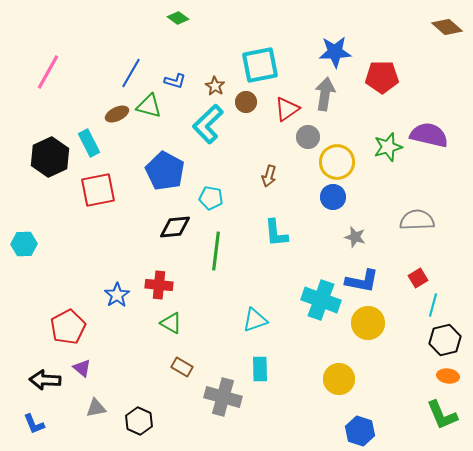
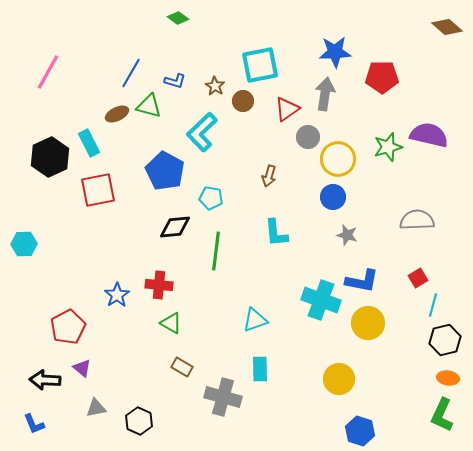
brown circle at (246, 102): moved 3 px left, 1 px up
cyan L-shape at (208, 124): moved 6 px left, 8 px down
yellow circle at (337, 162): moved 1 px right, 3 px up
gray star at (355, 237): moved 8 px left, 2 px up
orange ellipse at (448, 376): moved 2 px down
green L-shape at (442, 415): rotated 48 degrees clockwise
